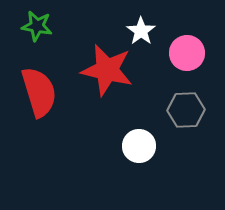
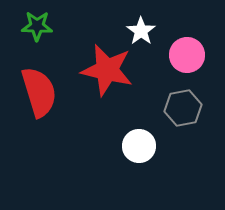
green star: rotated 8 degrees counterclockwise
pink circle: moved 2 px down
gray hexagon: moved 3 px left, 2 px up; rotated 9 degrees counterclockwise
